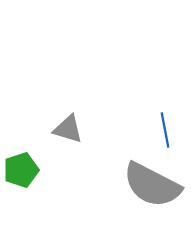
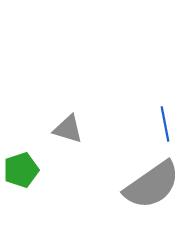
blue line: moved 6 px up
gray semicircle: rotated 62 degrees counterclockwise
